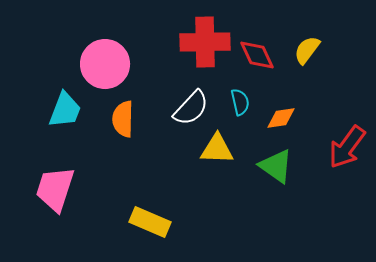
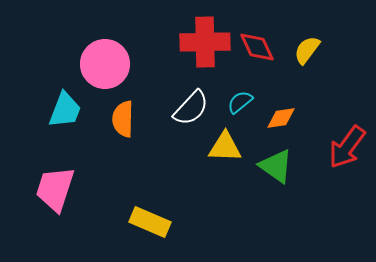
red diamond: moved 8 px up
cyan semicircle: rotated 116 degrees counterclockwise
yellow triangle: moved 8 px right, 2 px up
